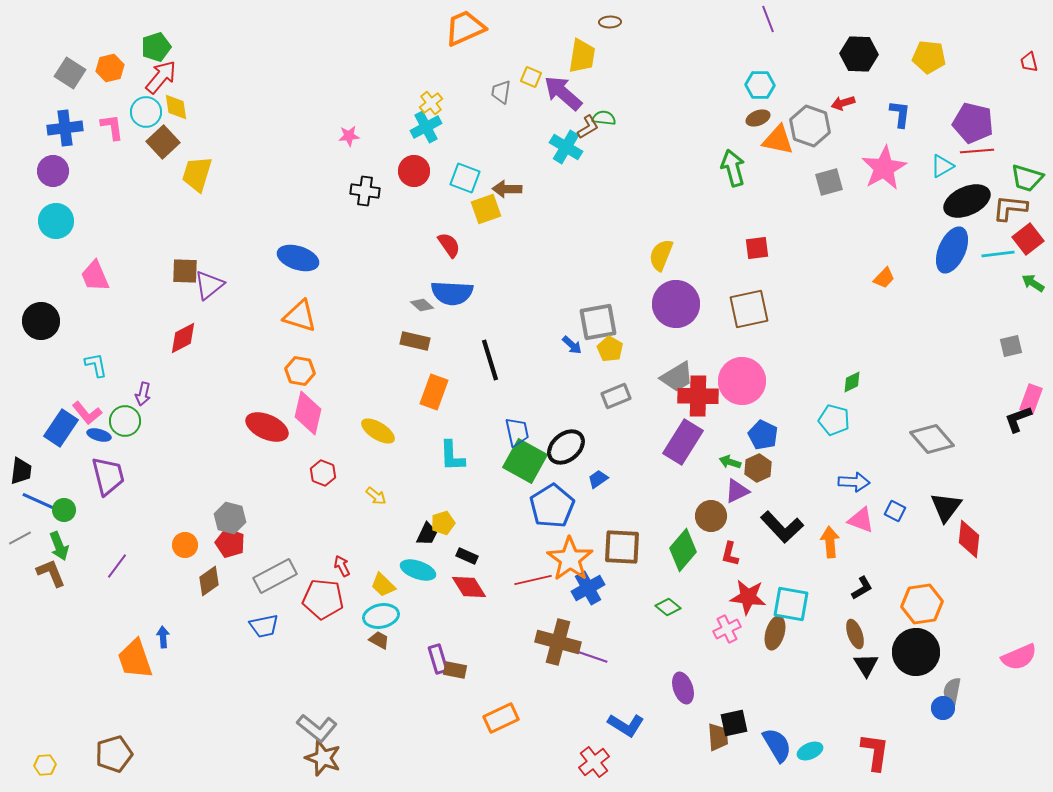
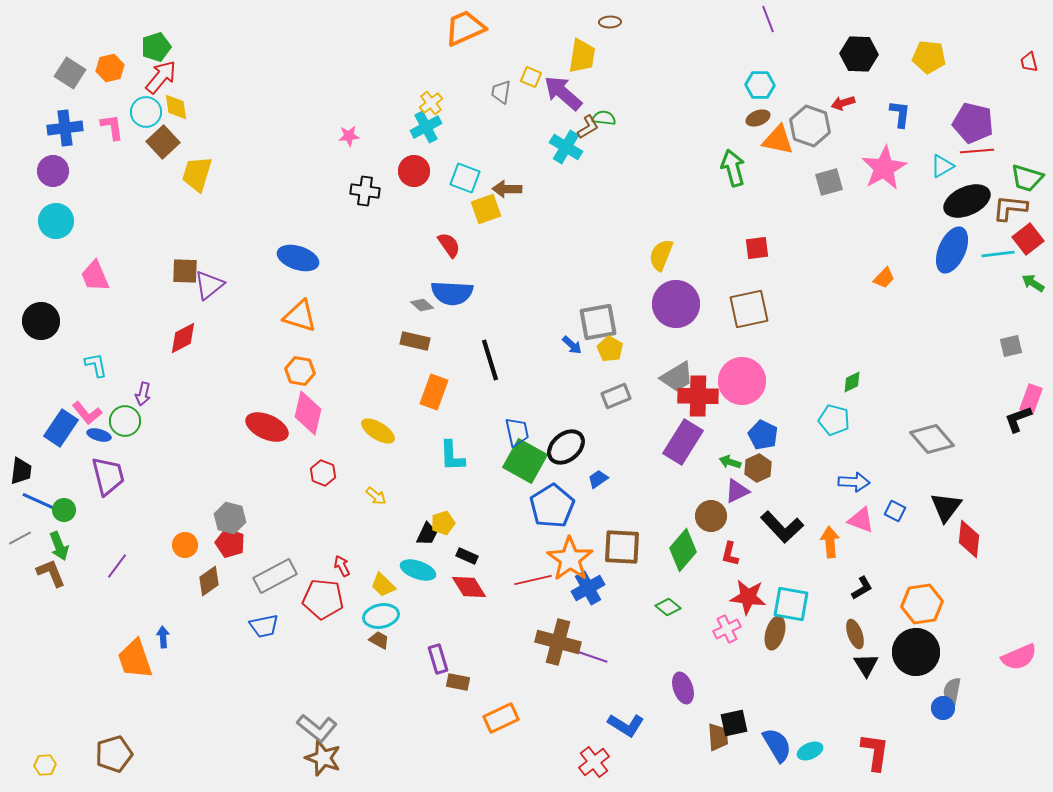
brown rectangle at (455, 670): moved 3 px right, 12 px down
